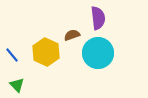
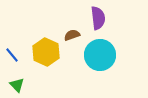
cyan circle: moved 2 px right, 2 px down
